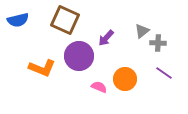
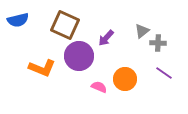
brown square: moved 5 px down
